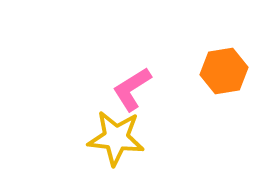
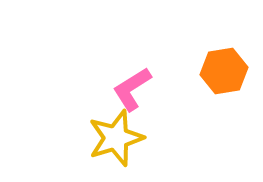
yellow star: rotated 24 degrees counterclockwise
